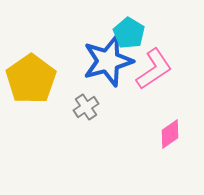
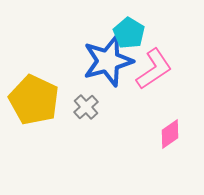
yellow pentagon: moved 3 px right, 21 px down; rotated 12 degrees counterclockwise
gray cross: rotated 10 degrees counterclockwise
